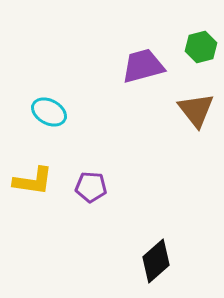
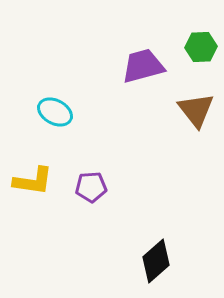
green hexagon: rotated 12 degrees clockwise
cyan ellipse: moved 6 px right
purple pentagon: rotated 8 degrees counterclockwise
